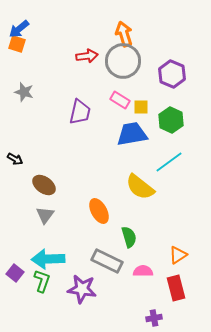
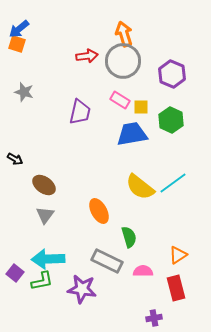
cyan line: moved 4 px right, 21 px down
green L-shape: rotated 60 degrees clockwise
